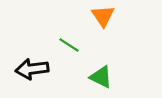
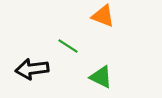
orange triangle: rotated 35 degrees counterclockwise
green line: moved 1 px left, 1 px down
